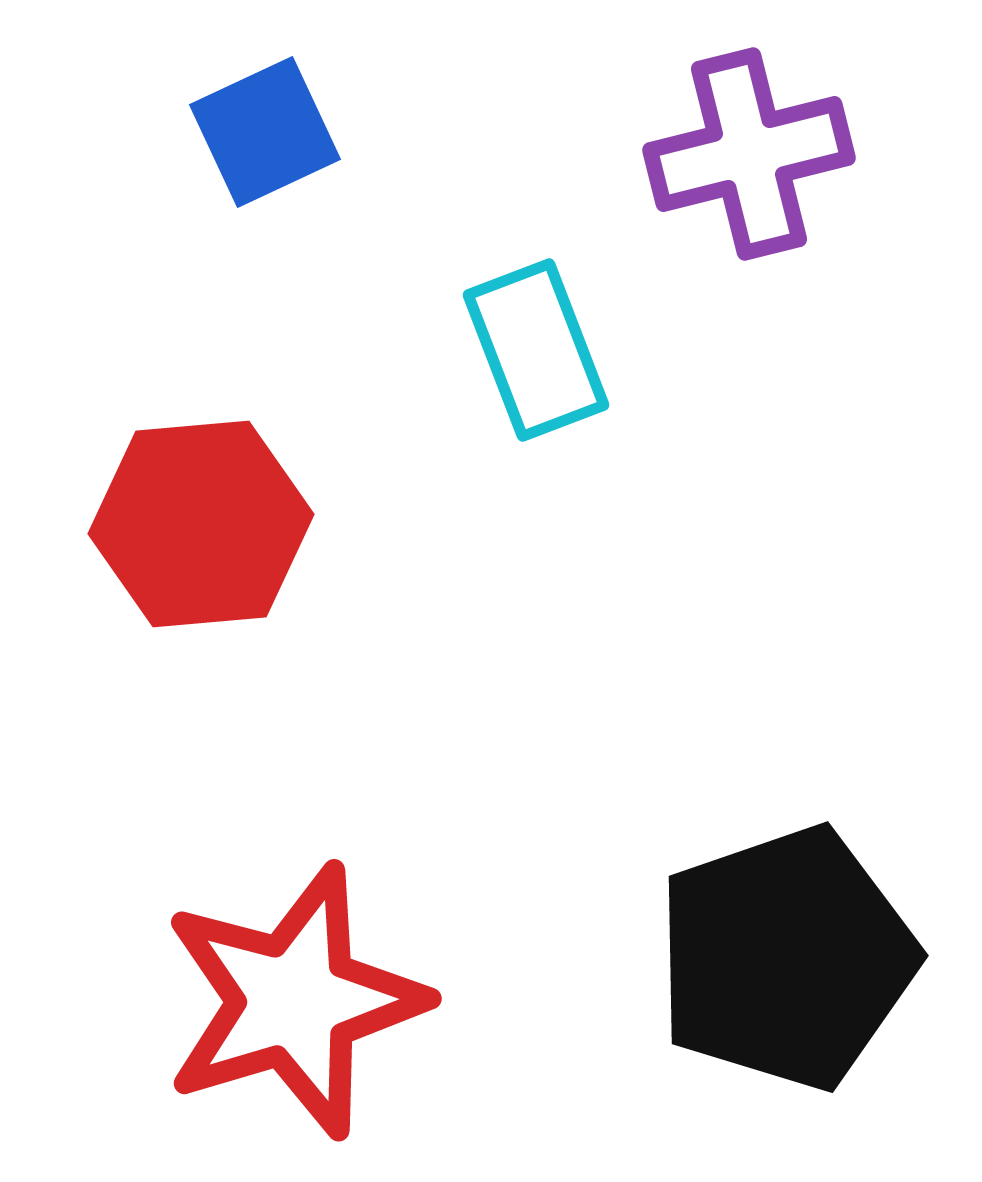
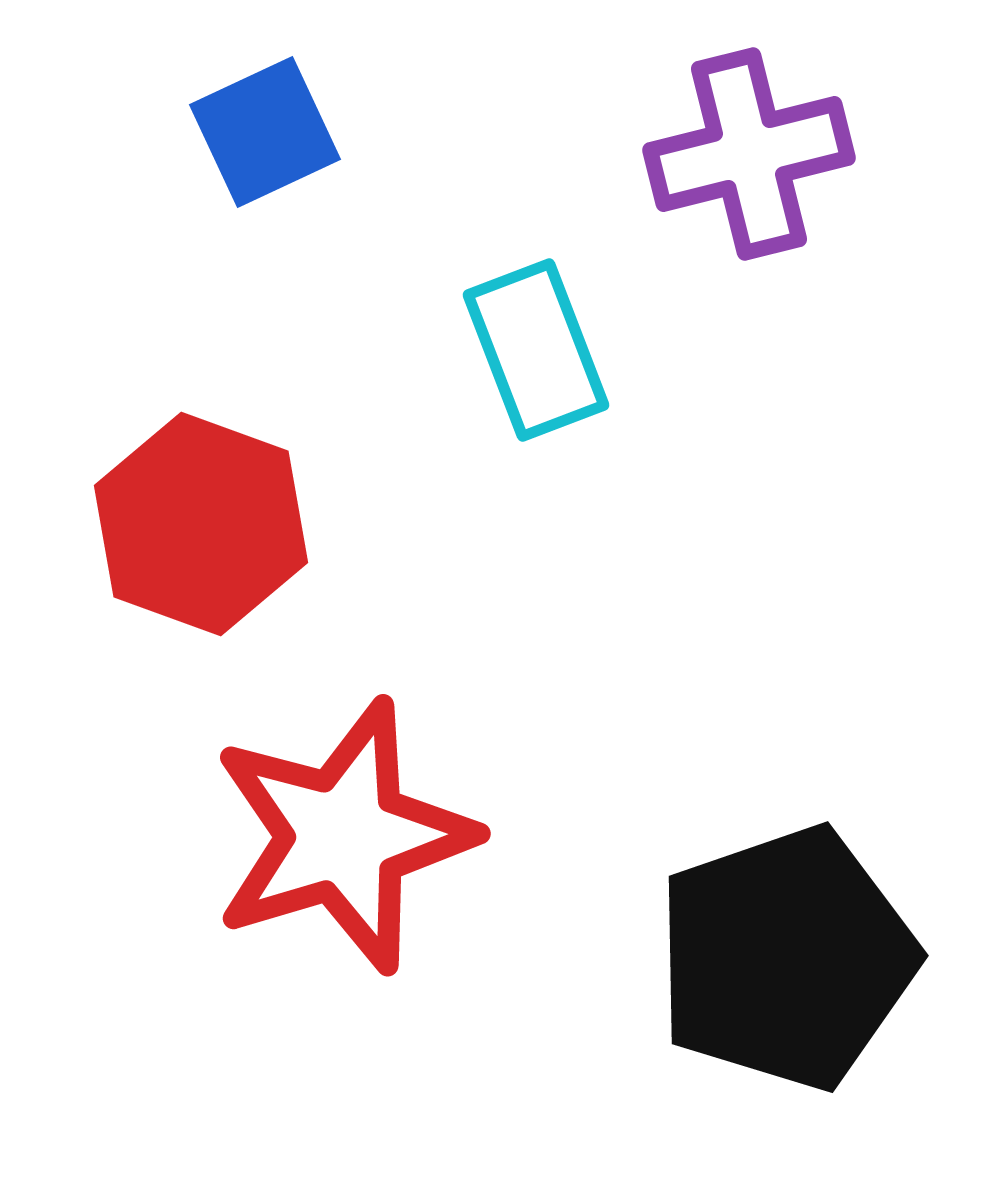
red hexagon: rotated 25 degrees clockwise
red star: moved 49 px right, 165 px up
